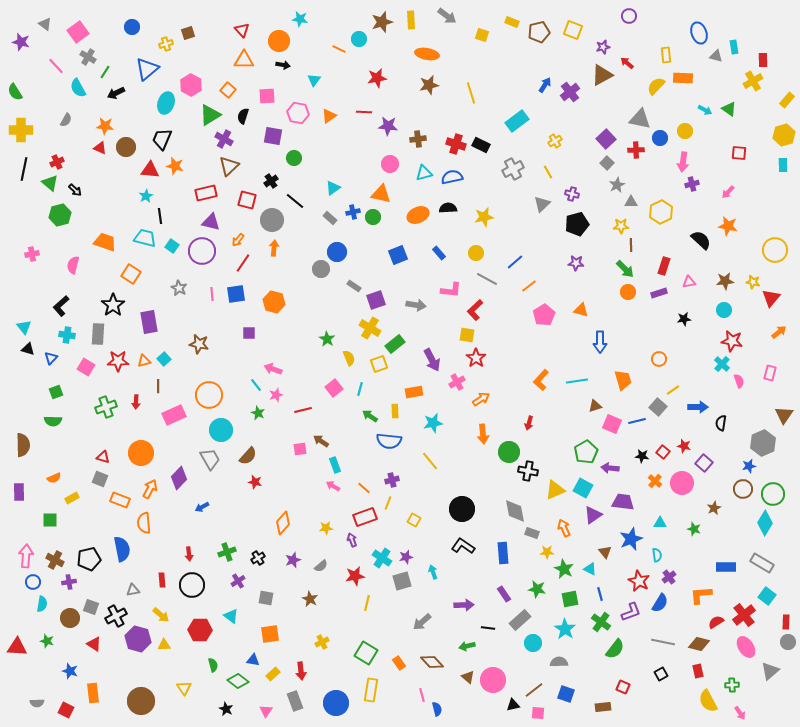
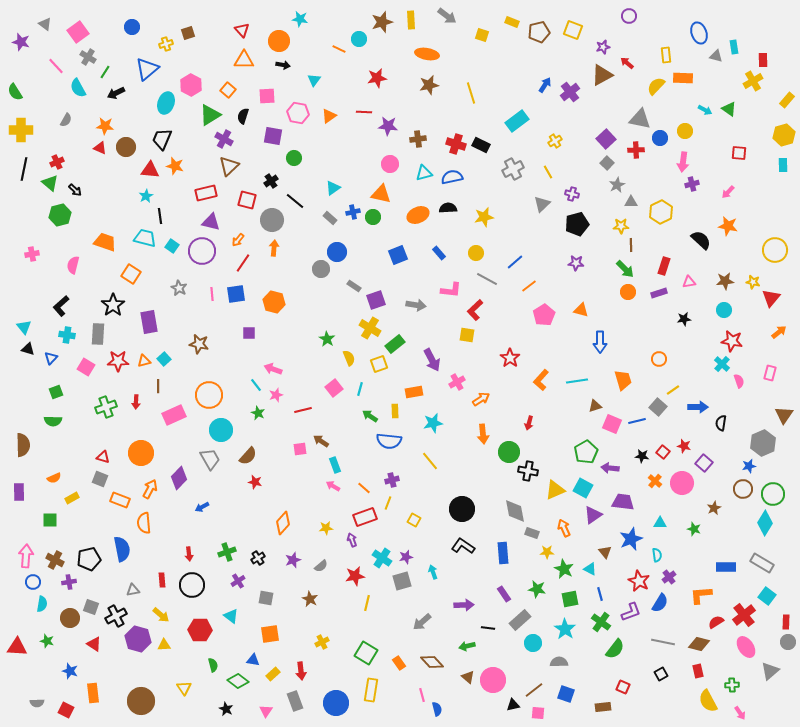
red star at (476, 358): moved 34 px right
